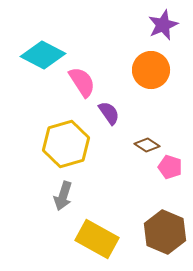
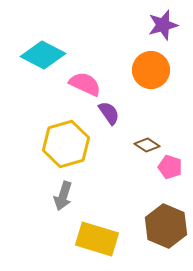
purple star: rotated 8 degrees clockwise
pink semicircle: moved 3 px right, 2 px down; rotated 32 degrees counterclockwise
brown hexagon: moved 1 px right, 6 px up
yellow rectangle: rotated 12 degrees counterclockwise
